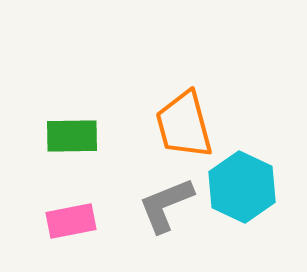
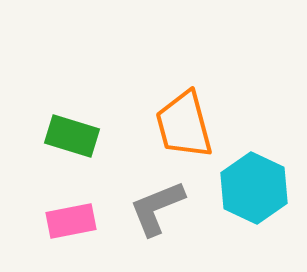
green rectangle: rotated 18 degrees clockwise
cyan hexagon: moved 12 px right, 1 px down
gray L-shape: moved 9 px left, 3 px down
